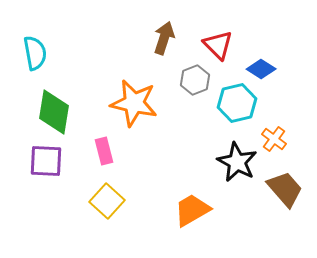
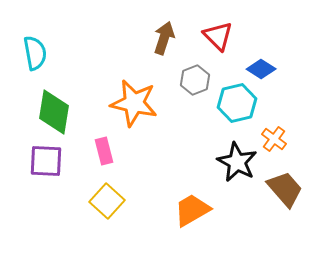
red triangle: moved 9 px up
